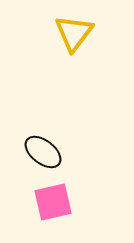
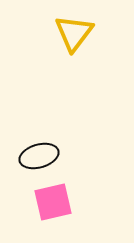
black ellipse: moved 4 px left, 4 px down; rotated 54 degrees counterclockwise
